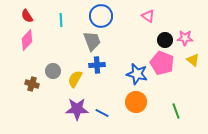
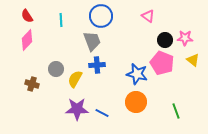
gray circle: moved 3 px right, 2 px up
